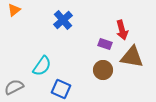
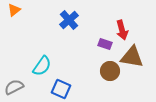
blue cross: moved 6 px right
brown circle: moved 7 px right, 1 px down
